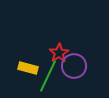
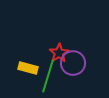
purple circle: moved 1 px left, 3 px up
green line: rotated 8 degrees counterclockwise
